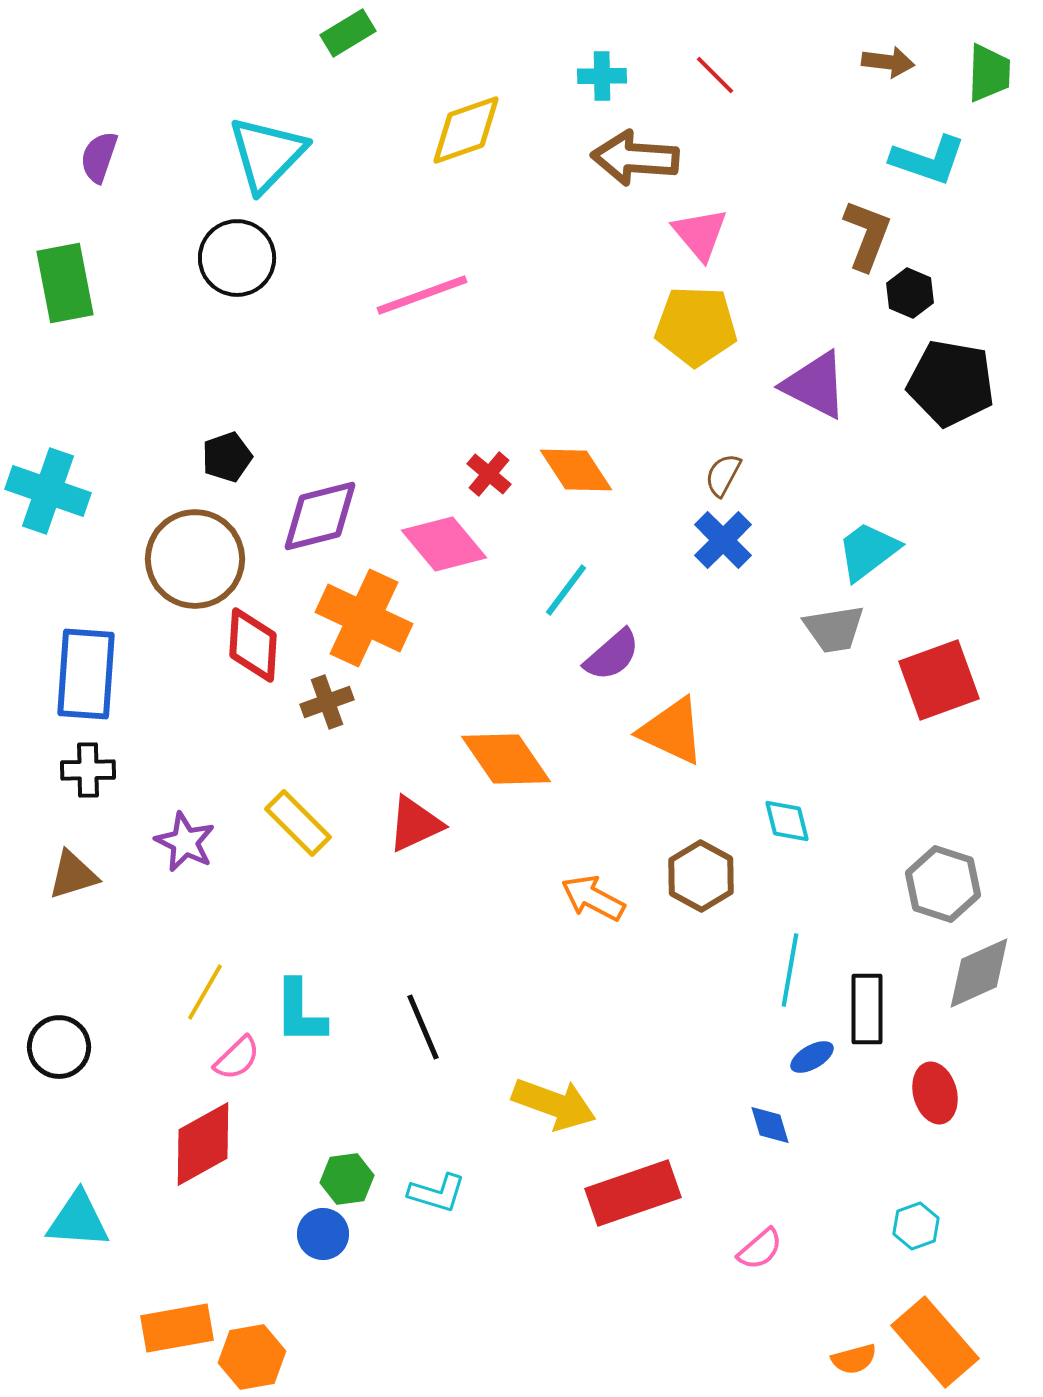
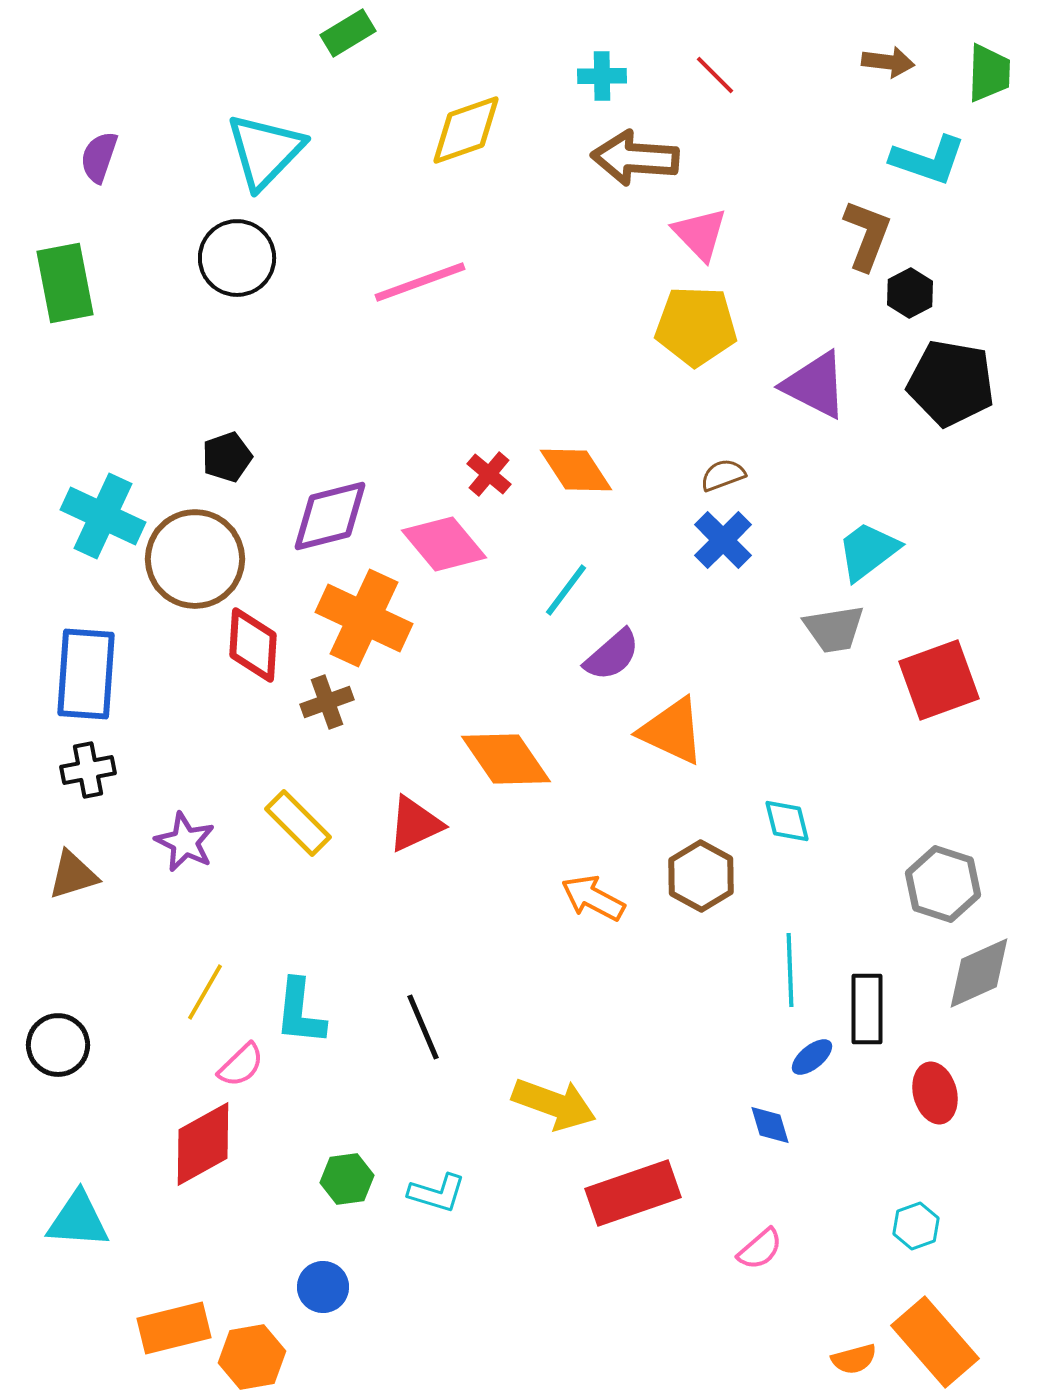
cyan triangle at (267, 154): moved 2 px left, 3 px up
pink triangle at (700, 234): rotated 4 degrees counterclockwise
black hexagon at (910, 293): rotated 9 degrees clockwise
pink line at (422, 295): moved 2 px left, 13 px up
brown semicircle at (723, 475): rotated 42 degrees clockwise
cyan cross at (48, 491): moved 55 px right, 25 px down; rotated 6 degrees clockwise
purple diamond at (320, 516): moved 10 px right
black cross at (88, 770): rotated 10 degrees counterclockwise
cyan line at (790, 970): rotated 12 degrees counterclockwise
cyan L-shape at (300, 1012): rotated 6 degrees clockwise
black circle at (59, 1047): moved 1 px left, 2 px up
blue ellipse at (812, 1057): rotated 9 degrees counterclockwise
pink semicircle at (237, 1058): moved 4 px right, 7 px down
blue circle at (323, 1234): moved 53 px down
orange rectangle at (177, 1328): moved 3 px left; rotated 4 degrees counterclockwise
